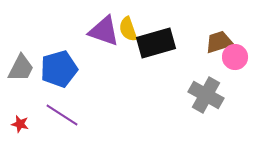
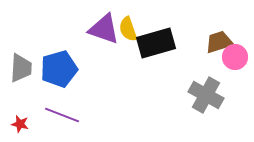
purple triangle: moved 2 px up
gray trapezoid: rotated 24 degrees counterclockwise
purple line: rotated 12 degrees counterclockwise
